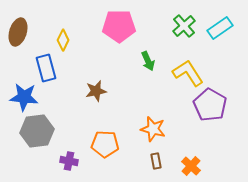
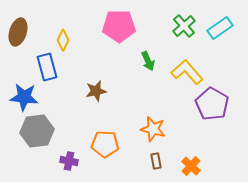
blue rectangle: moved 1 px right, 1 px up
yellow L-shape: moved 1 px left, 1 px up; rotated 8 degrees counterclockwise
purple pentagon: moved 2 px right, 1 px up
